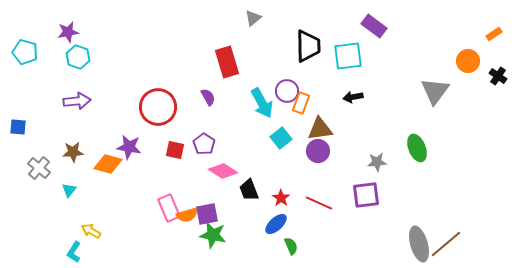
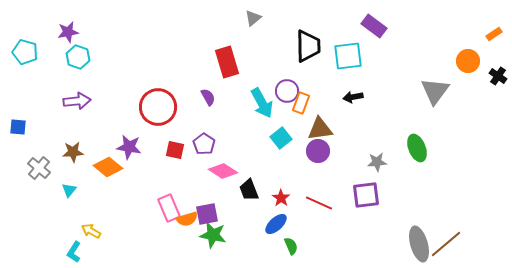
orange diamond at (108, 164): moved 3 px down; rotated 24 degrees clockwise
orange semicircle at (187, 215): moved 4 px down
